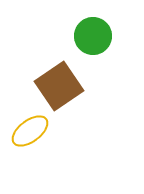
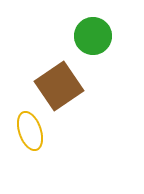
yellow ellipse: rotated 72 degrees counterclockwise
